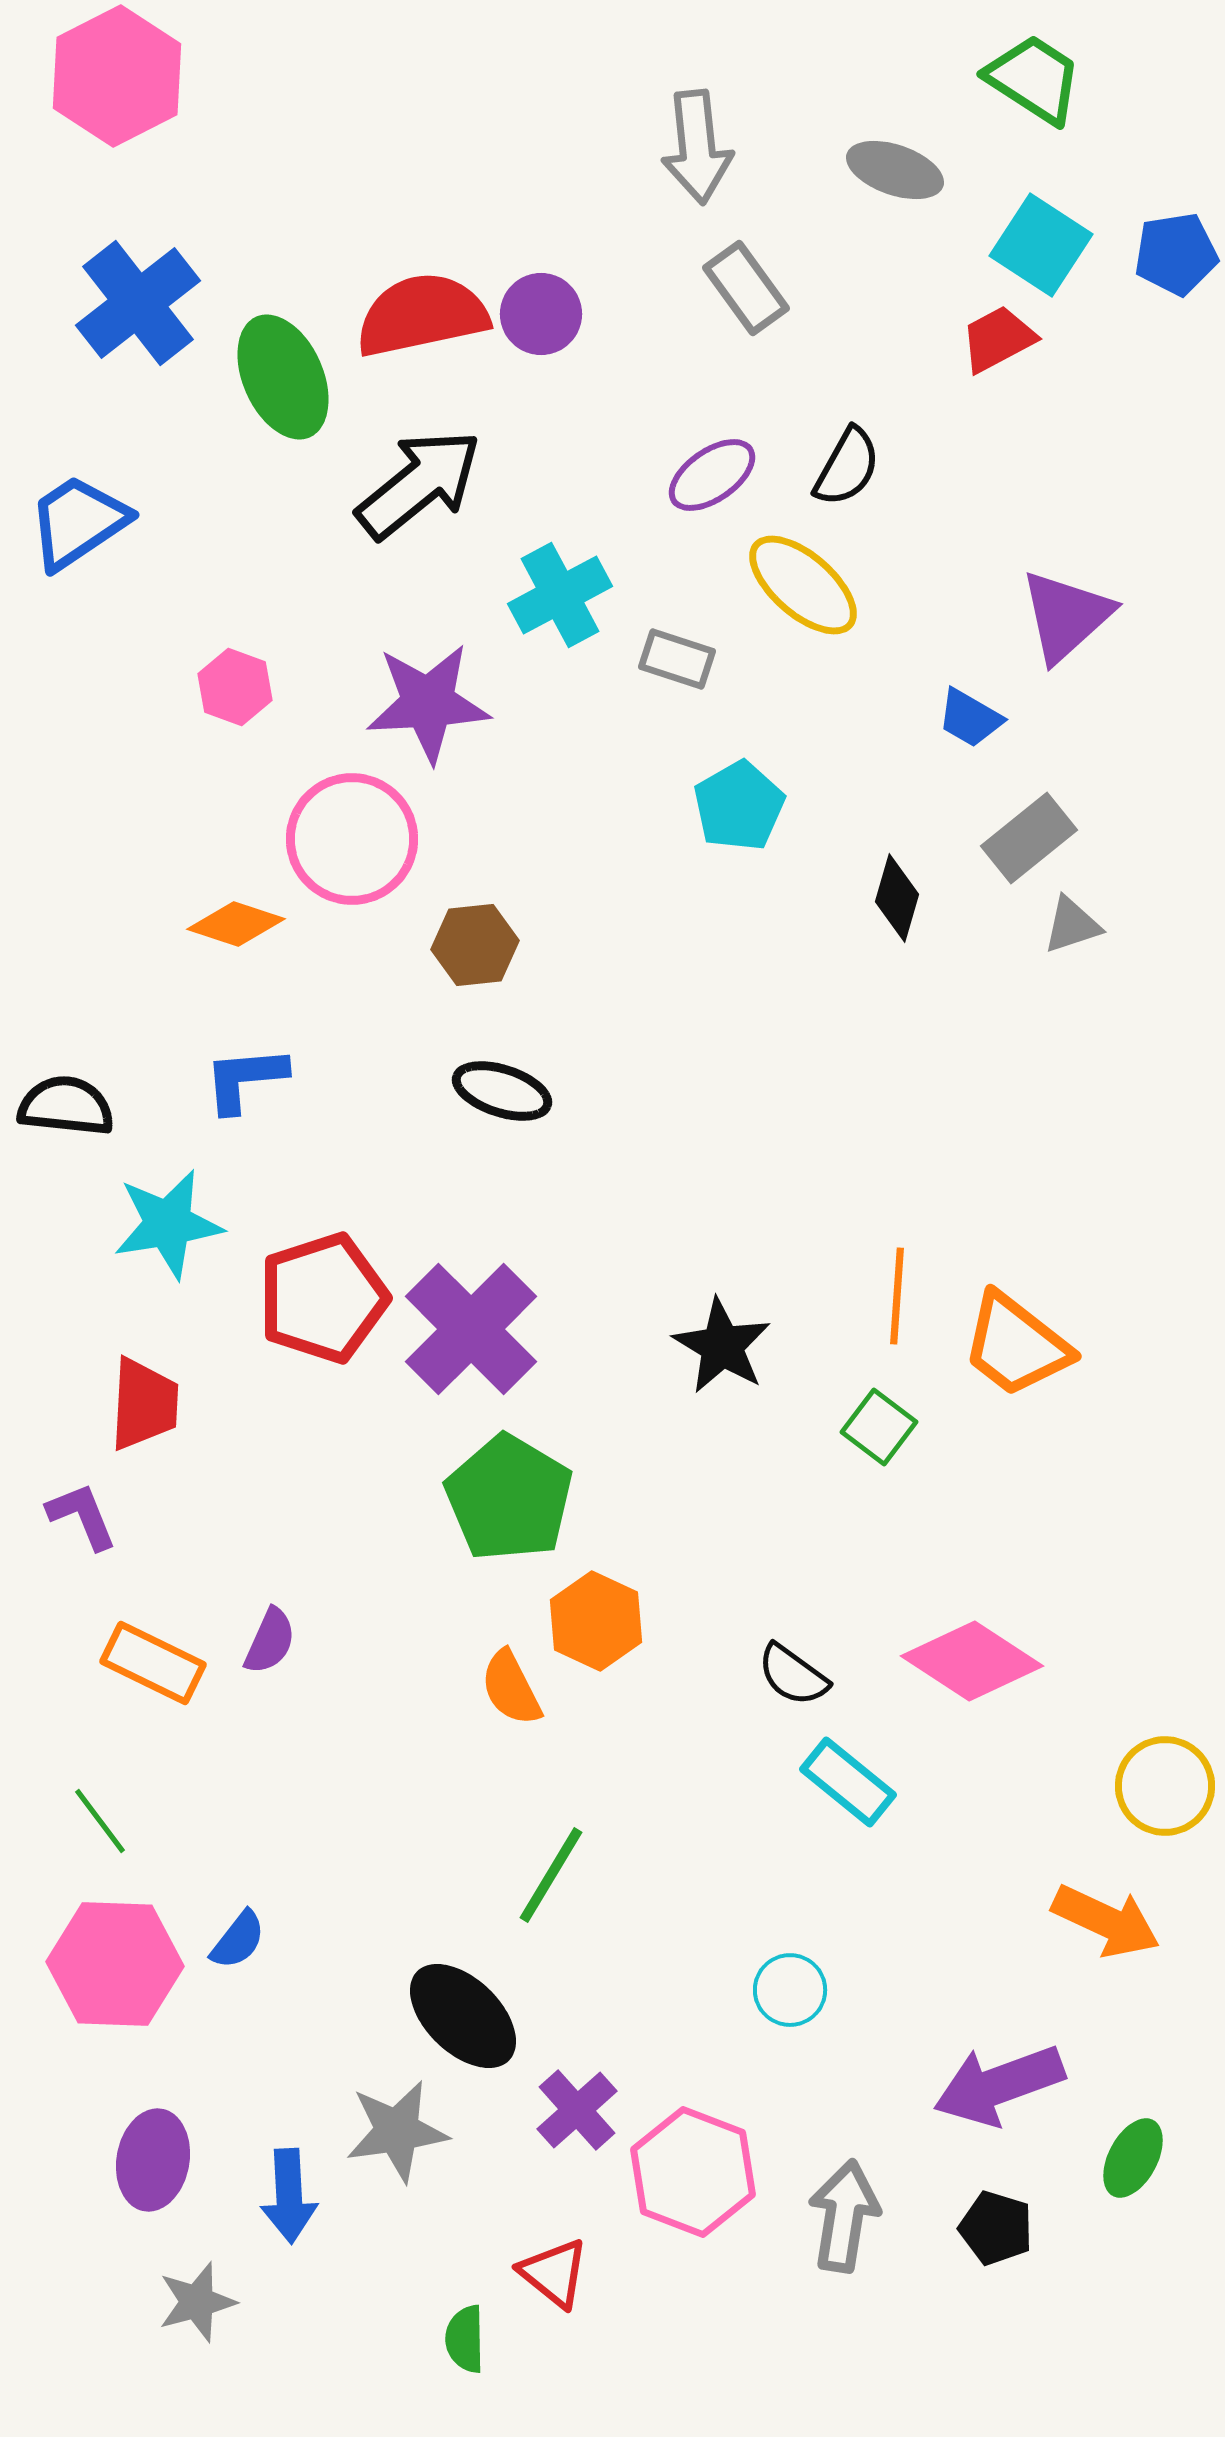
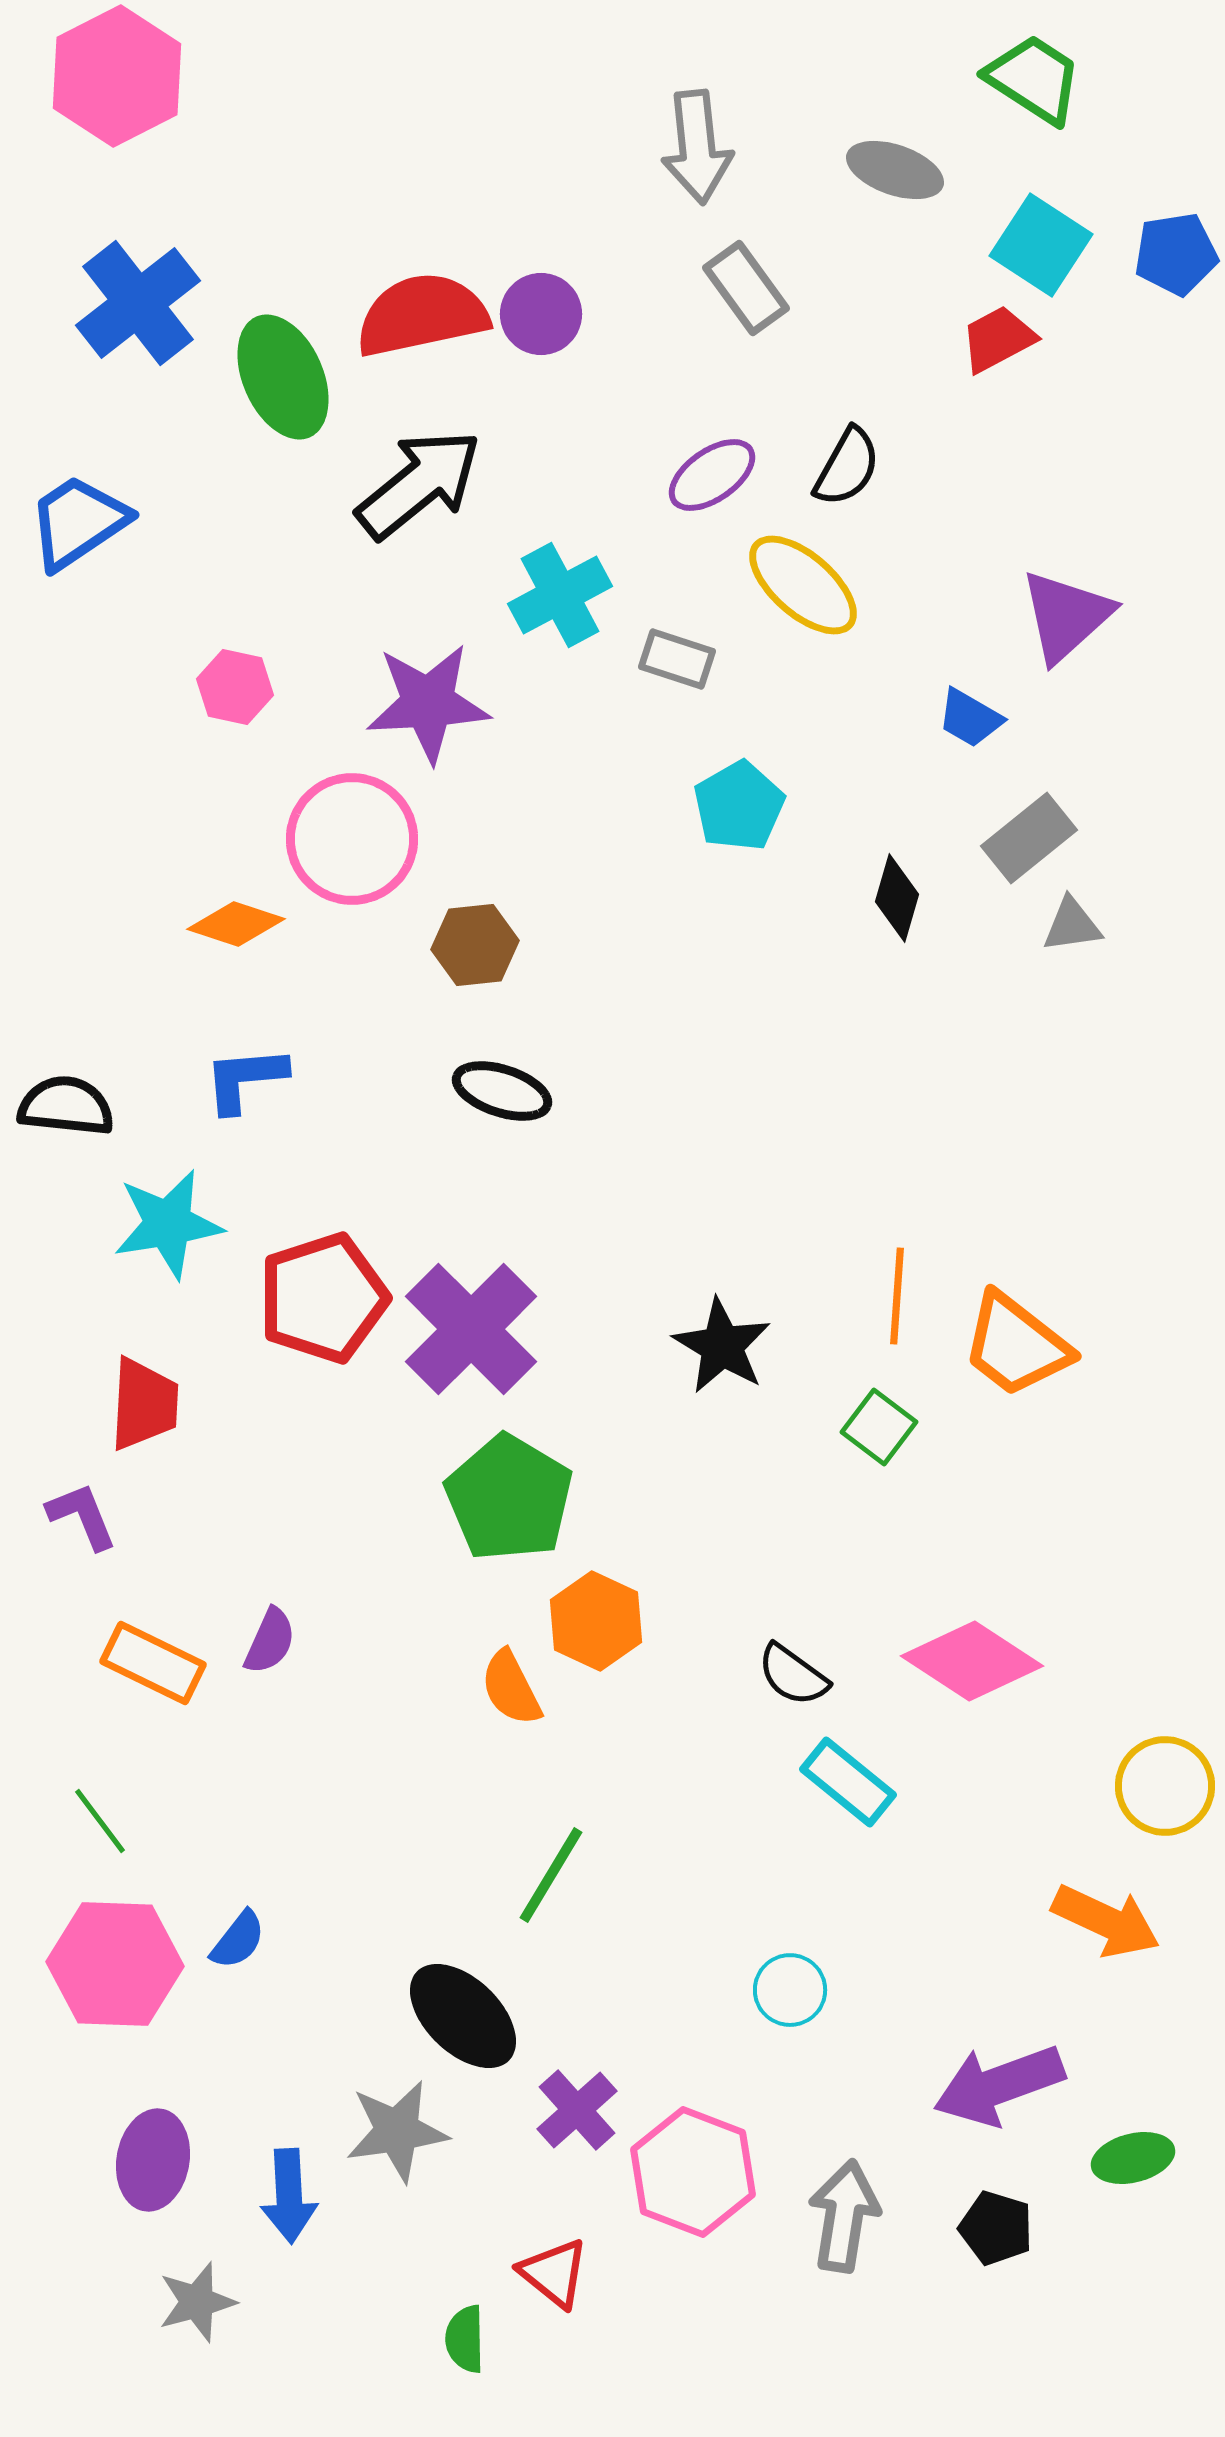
pink hexagon at (235, 687): rotated 8 degrees counterclockwise
gray triangle at (1072, 925): rotated 10 degrees clockwise
green ellipse at (1133, 2158): rotated 48 degrees clockwise
